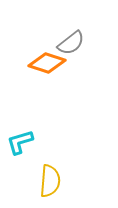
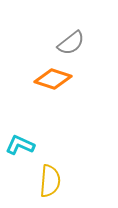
orange diamond: moved 6 px right, 16 px down
cyan L-shape: moved 3 px down; rotated 40 degrees clockwise
